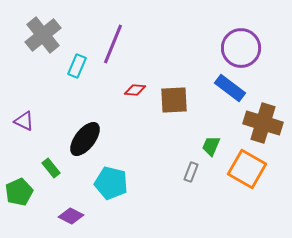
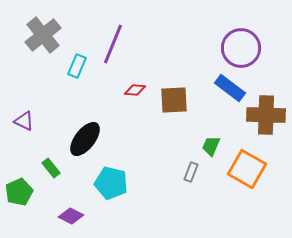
brown cross: moved 3 px right, 8 px up; rotated 15 degrees counterclockwise
